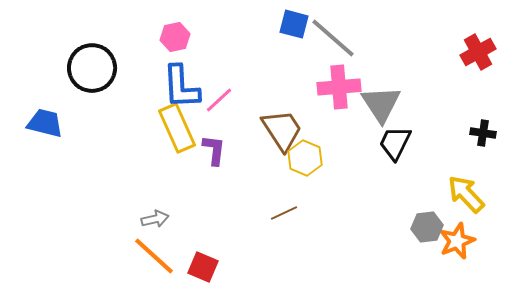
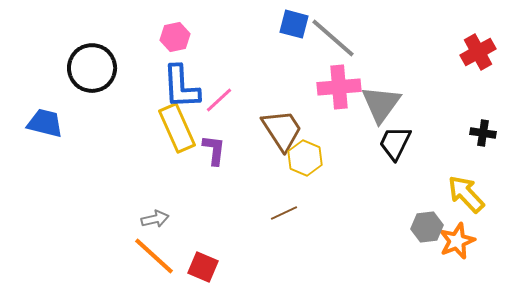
gray triangle: rotated 9 degrees clockwise
